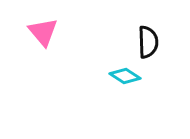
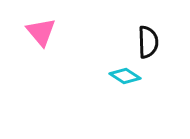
pink triangle: moved 2 px left
